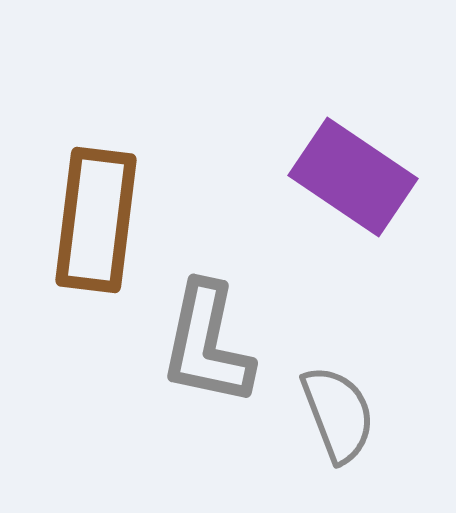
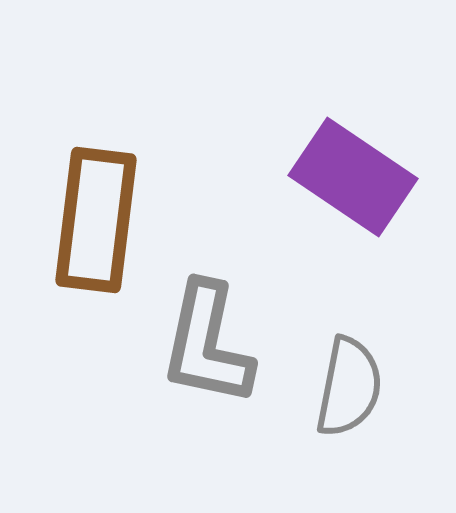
gray semicircle: moved 11 px right, 27 px up; rotated 32 degrees clockwise
